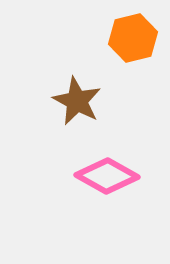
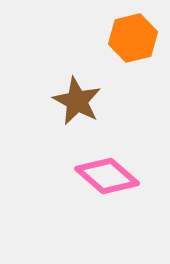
pink diamond: rotated 12 degrees clockwise
